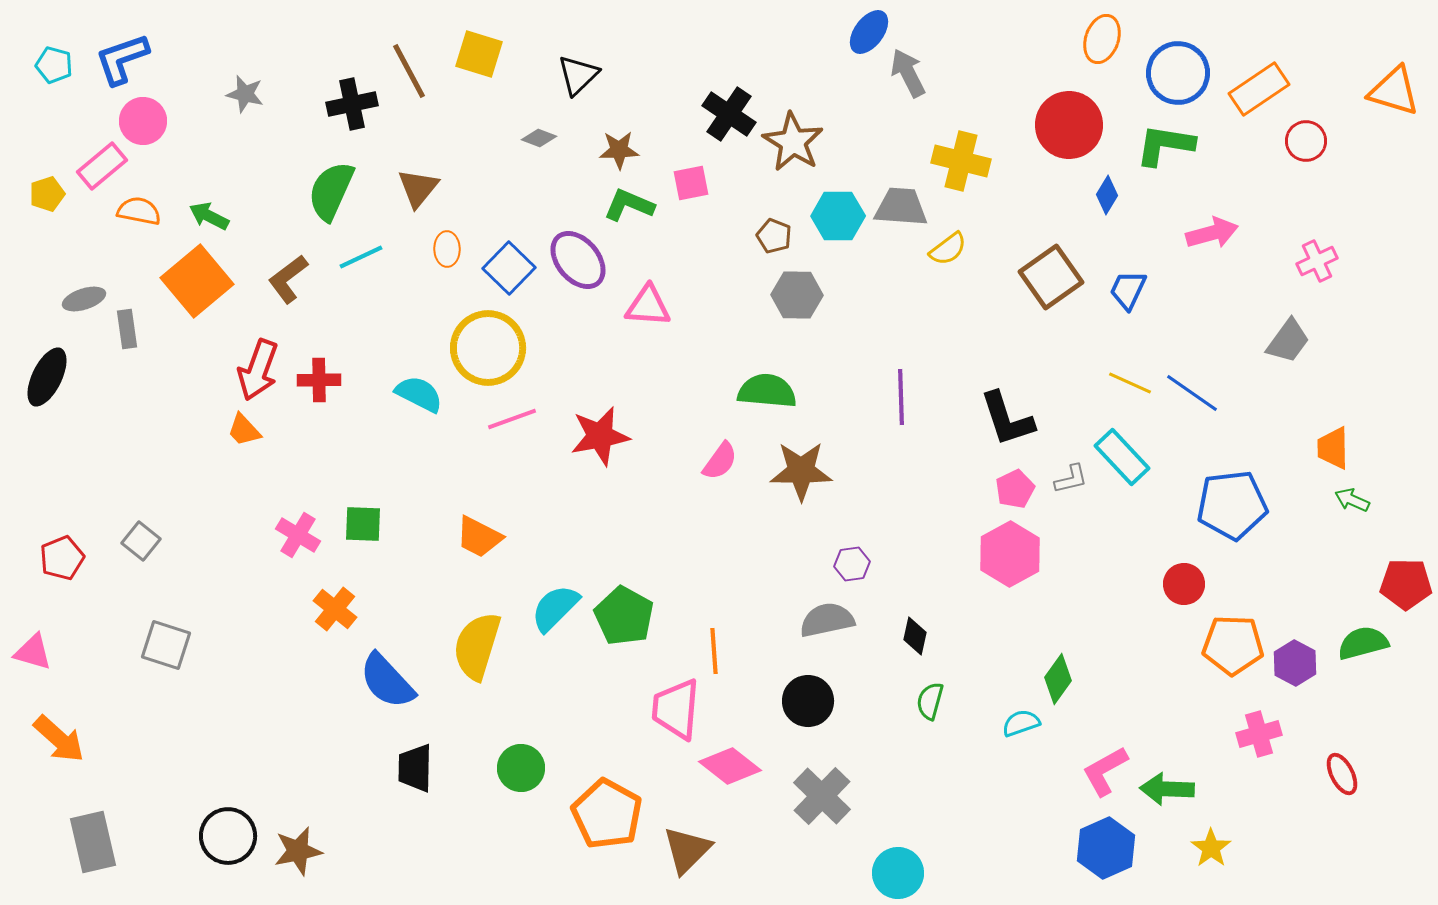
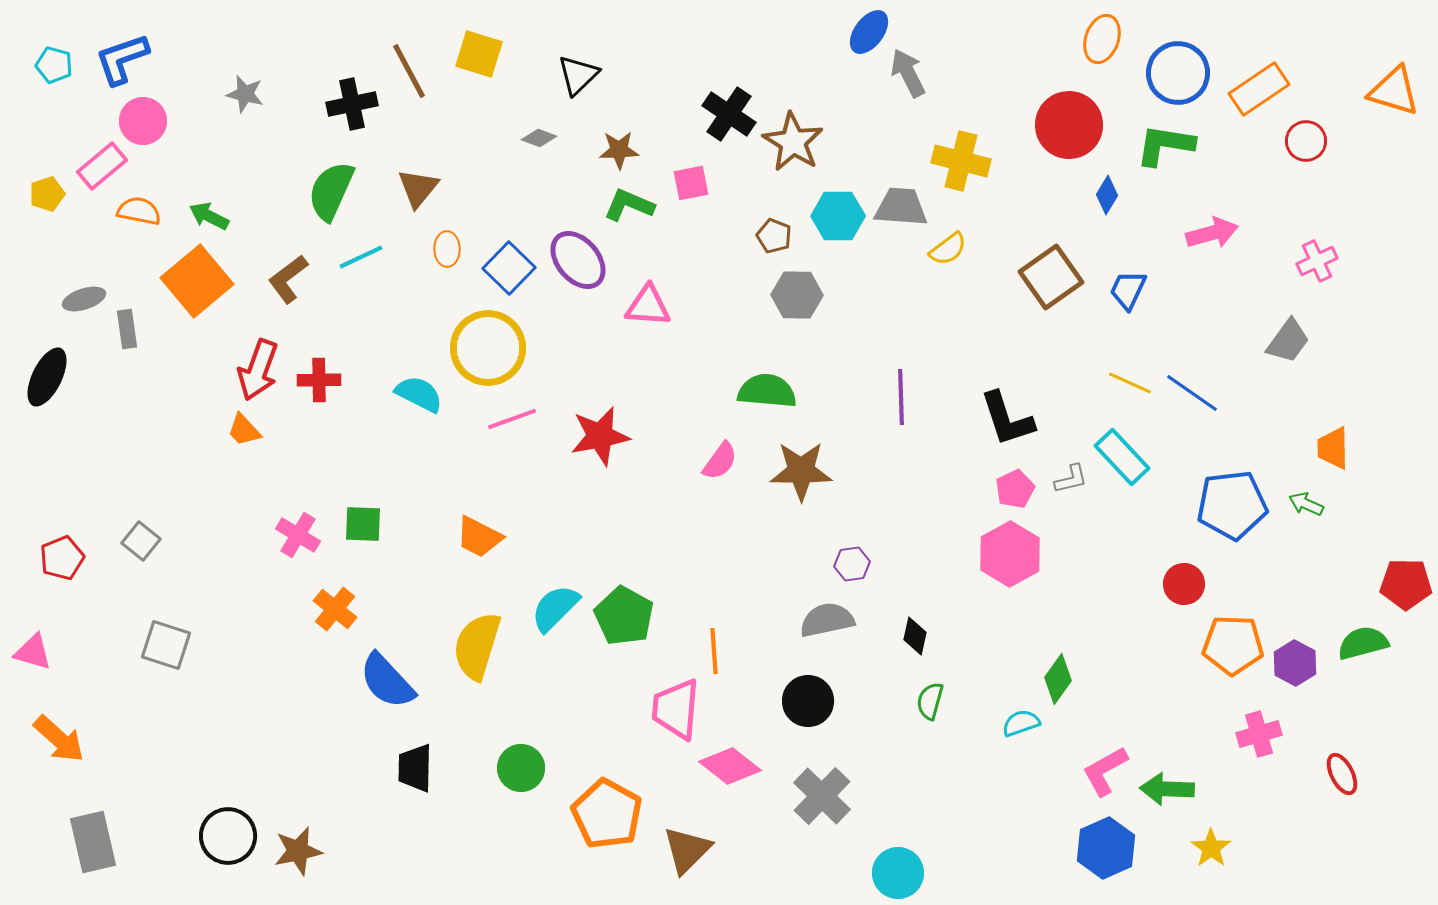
green arrow at (1352, 500): moved 46 px left, 4 px down
